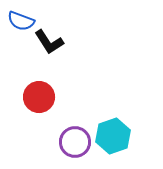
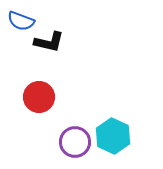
black L-shape: rotated 44 degrees counterclockwise
cyan hexagon: rotated 16 degrees counterclockwise
